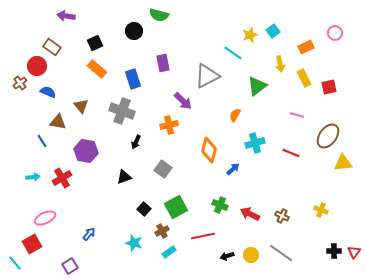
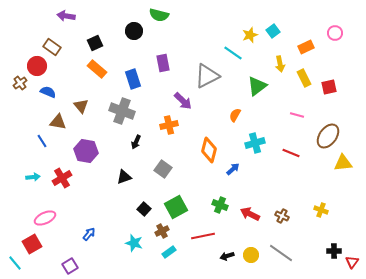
red triangle at (354, 252): moved 2 px left, 10 px down
